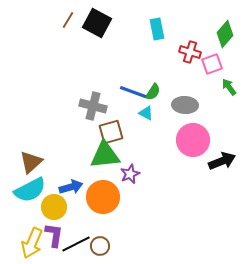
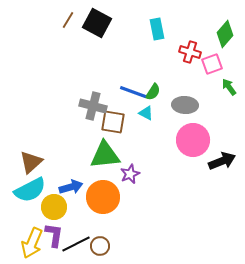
brown square: moved 2 px right, 10 px up; rotated 25 degrees clockwise
